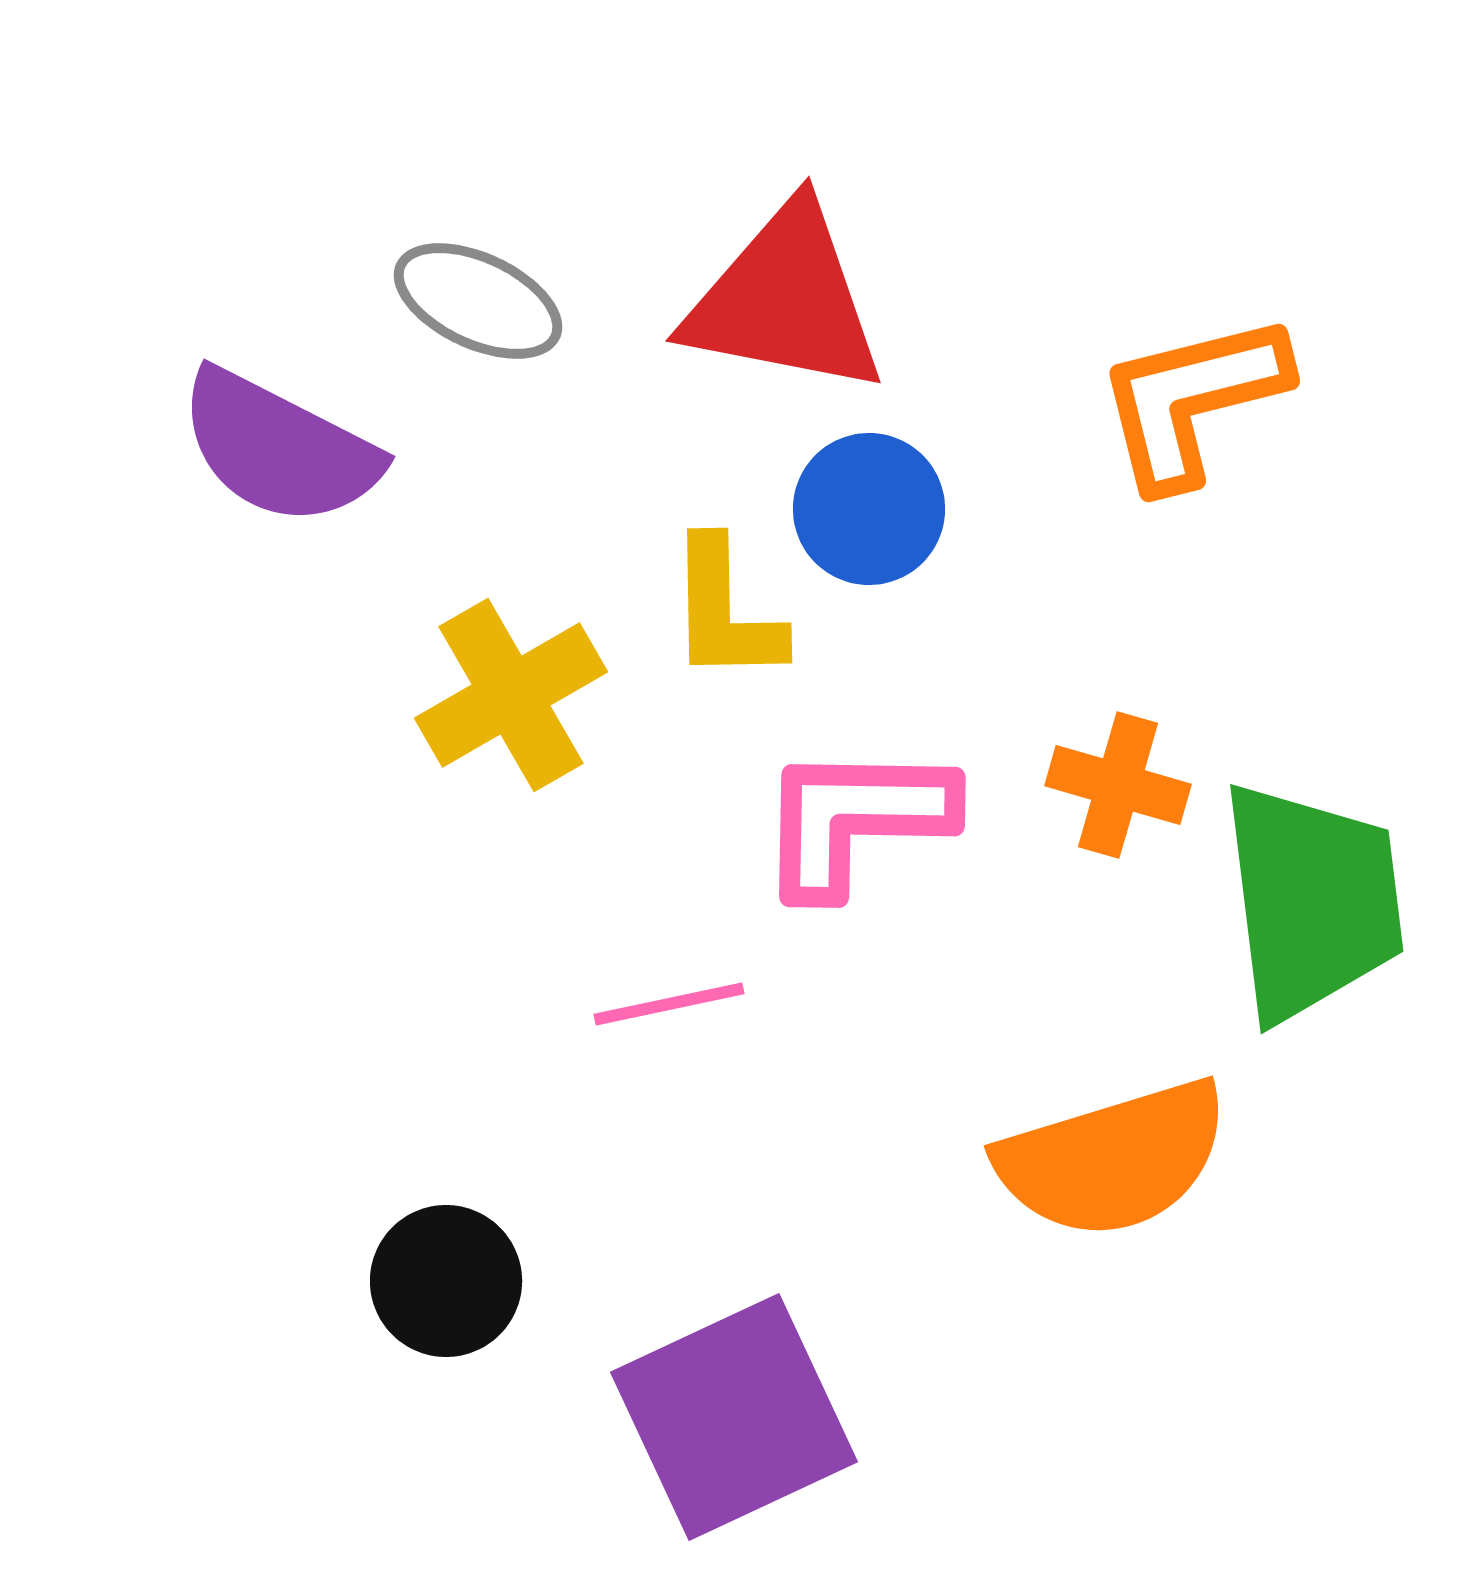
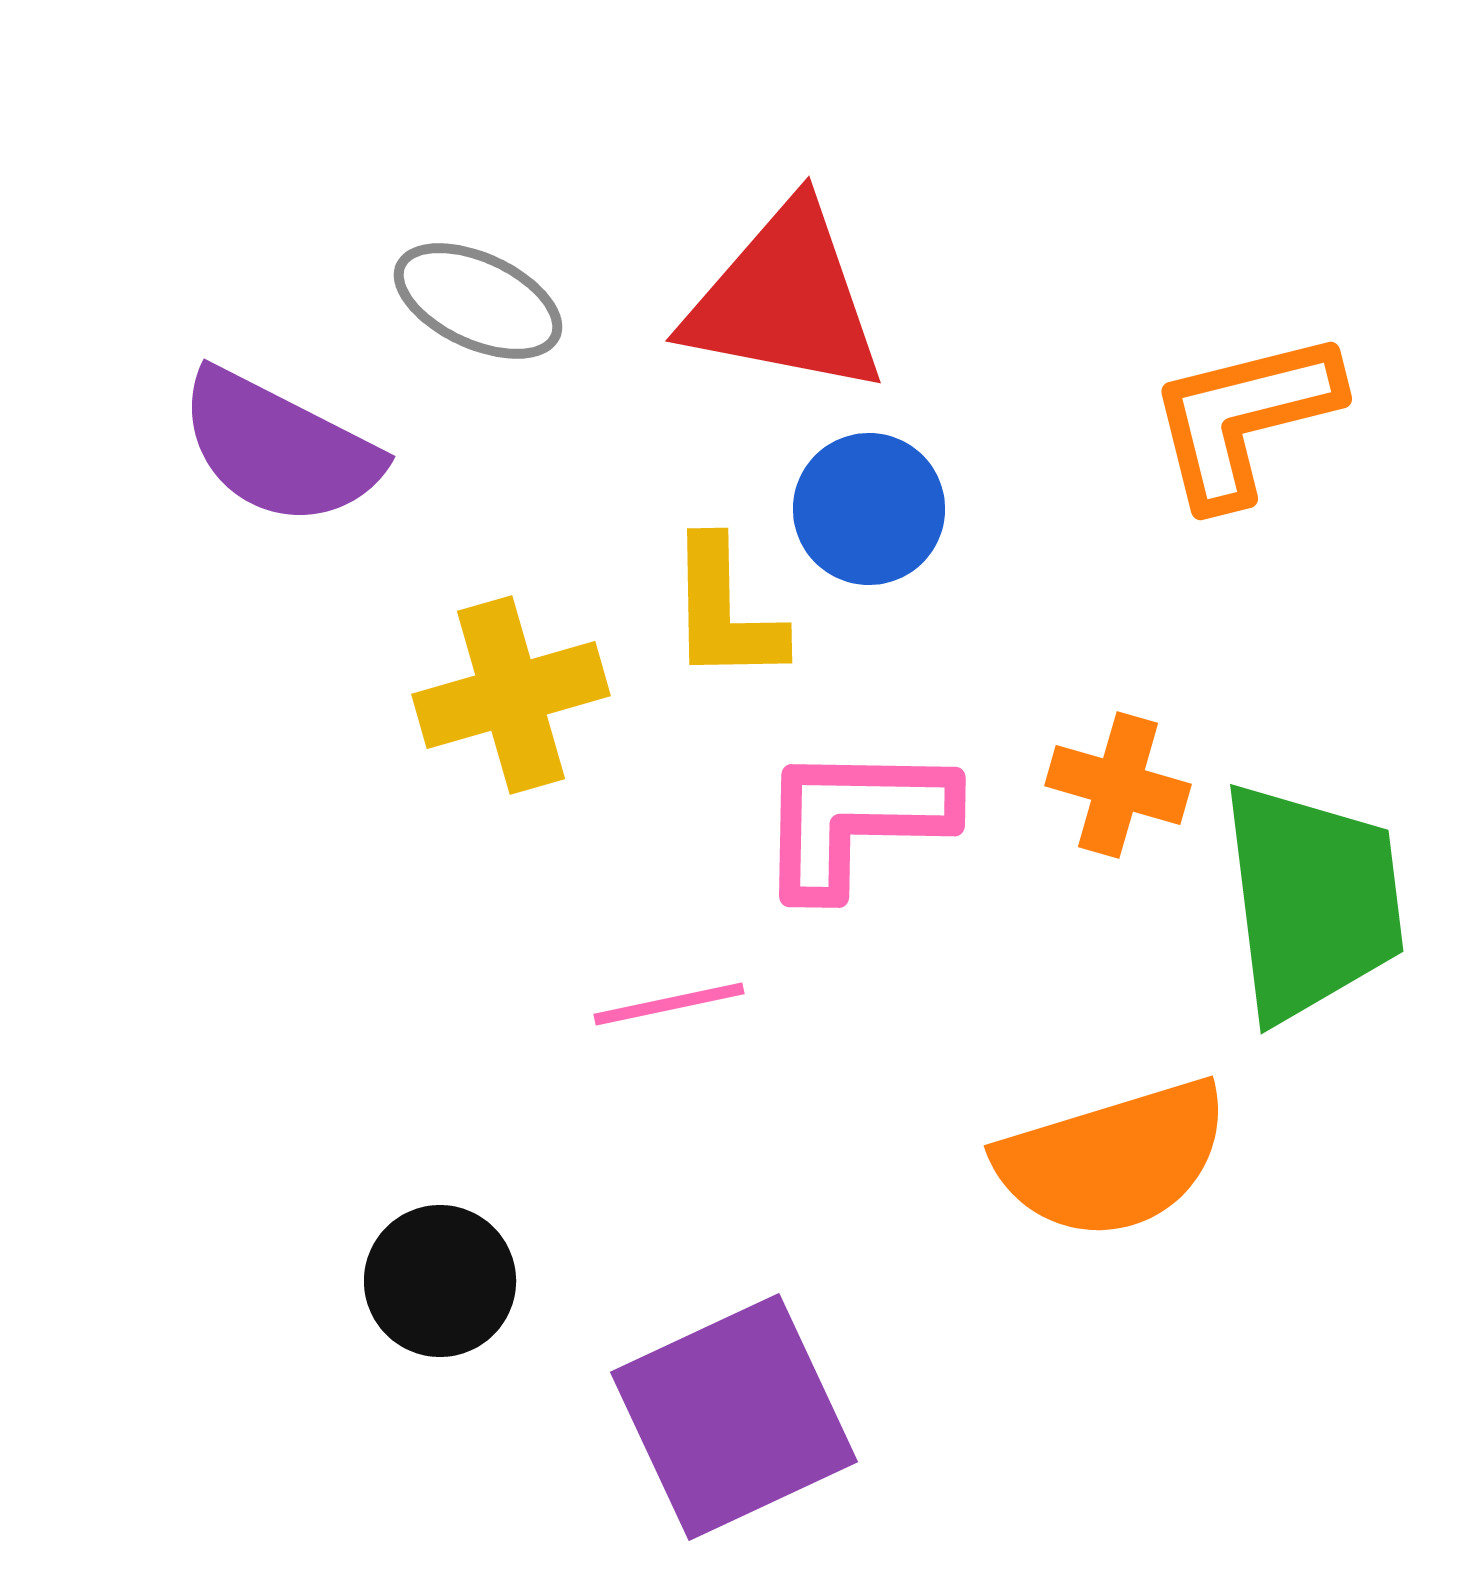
orange L-shape: moved 52 px right, 18 px down
yellow cross: rotated 14 degrees clockwise
black circle: moved 6 px left
